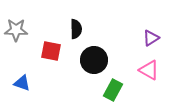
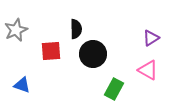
gray star: rotated 25 degrees counterclockwise
red square: rotated 15 degrees counterclockwise
black circle: moved 1 px left, 6 px up
pink triangle: moved 1 px left
blue triangle: moved 2 px down
green rectangle: moved 1 px right, 1 px up
